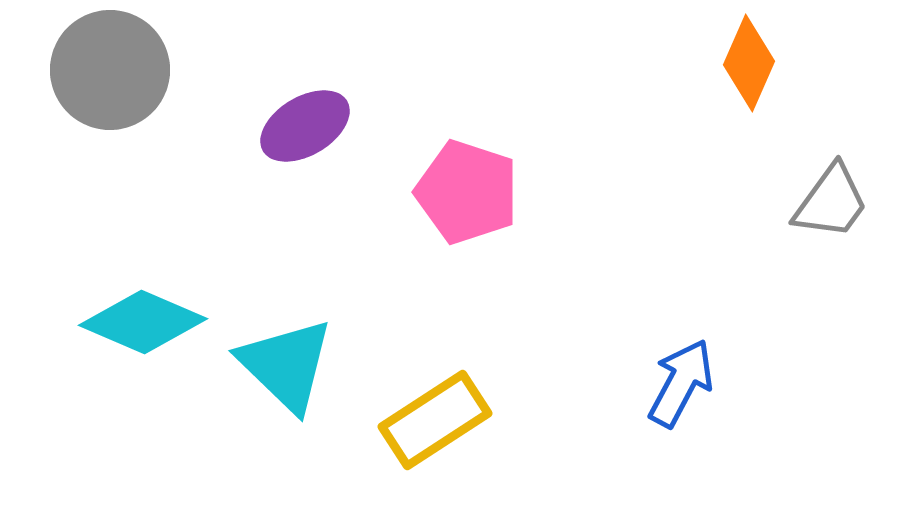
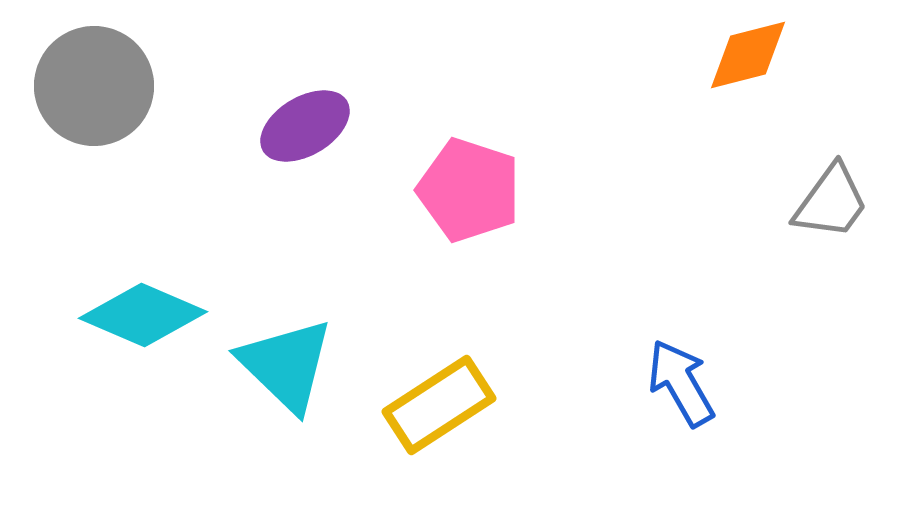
orange diamond: moved 1 px left, 8 px up; rotated 52 degrees clockwise
gray circle: moved 16 px left, 16 px down
pink pentagon: moved 2 px right, 2 px up
cyan diamond: moved 7 px up
blue arrow: rotated 58 degrees counterclockwise
yellow rectangle: moved 4 px right, 15 px up
